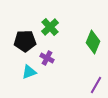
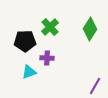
green diamond: moved 3 px left, 13 px up; rotated 10 degrees clockwise
purple cross: rotated 24 degrees counterclockwise
purple line: moved 1 px left, 1 px down
